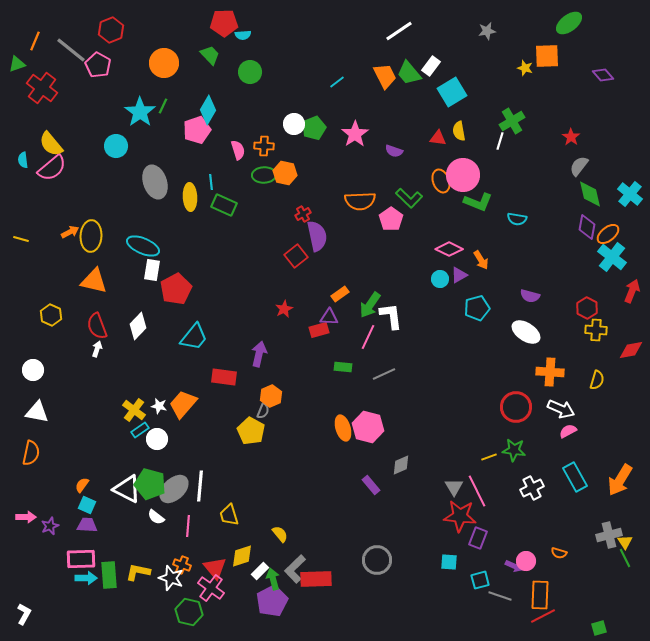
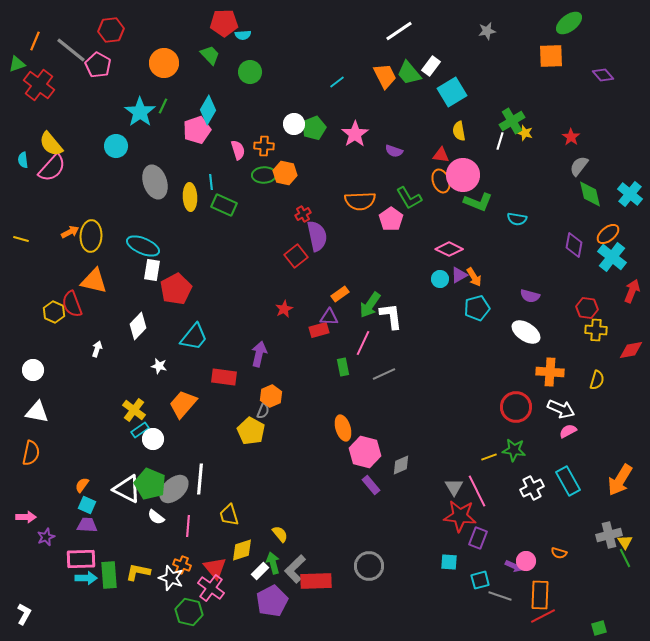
red hexagon at (111, 30): rotated 15 degrees clockwise
orange square at (547, 56): moved 4 px right
yellow star at (525, 68): moved 65 px down
red cross at (42, 88): moved 3 px left, 3 px up
red triangle at (438, 138): moved 3 px right, 17 px down
pink semicircle at (52, 168): rotated 8 degrees counterclockwise
green L-shape at (409, 198): rotated 16 degrees clockwise
purple diamond at (587, 227): moved 13 px left, 18 px down
orange arrow at (481, 260): moved 7 px left, 17 px down
red hexagon at (587, 308): rotated 20 degrees counterclockwise
yellow hexagon at (51, 315): moved 3 px right, 3 px up
red semicircle at (97, 326): moved 25 px left, 22 px up
pink line at (368, 337): moved 5 px left, 6 px down
green rectangle at (343, 367): rotated 72 degrees clockwise
white star at (159, 406): moved 40 px up
pink hexagon at (368, 427): moved 3 px left, 25 px down
white circle at (157, 439): moved 4 px left
cyan rectangle at (575, 477): moved 7 px left, 4 px down
green pentagon at (150, 484): rotated 8 degrees clockwise
white line at (200, 486): moved 7 px up
purple star at (50, 526): moved 4 px left, 11 px down
yellow diamond at (242, 556): moved 6 px up
gray circle at (377, 560): moved 8 px left, 6 px down
green arrow at (273, 579): moved 16 px up
red rectangle at (316, 579): moved 2 px down
